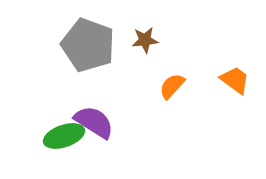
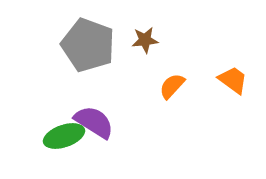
orange trapezoid: moved 2 px left
